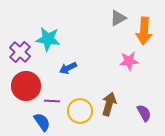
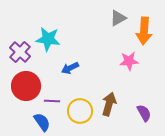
blue arrow: moved 2 px right
